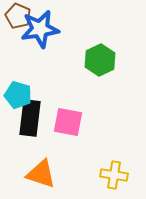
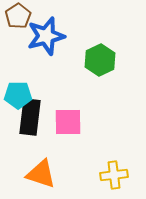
brown pentagon: rotated 15 degrees clockwise
blue star: moved 6 px right, 7 px down; rotated 6 degrees counterclockwise
cyan pentagon: rotated 16 degrees counterclockwise
black rectangle: moved 1 px up
pink square: rotated 12 degrees counterclockwise
yellow cross: rotated 16 degrees counterclockwise
